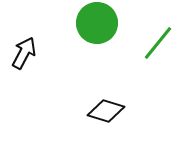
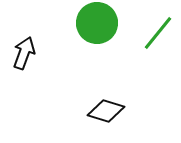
green line: moved 10 px up
black arrow: rotated 8 degrees counterclockwise
